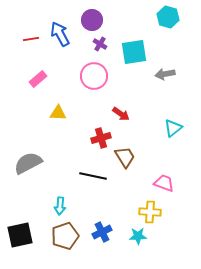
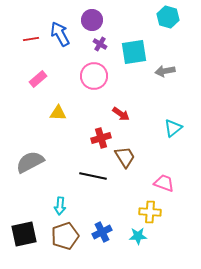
gray arrow: moved 3 px up
gray semicircle: moved 2 px right, 1 px up
black square: moved 4 px right, 1 px up
